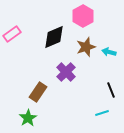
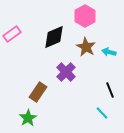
pink hexagon: moved 2 px right
brown star: rotated 24 degrees counterclockwise
black line: moved 1 px left
cyan line: rotated 64 degrees clockwise
